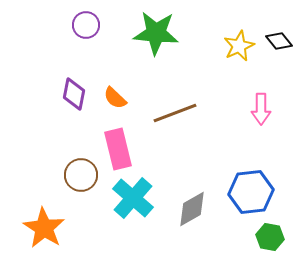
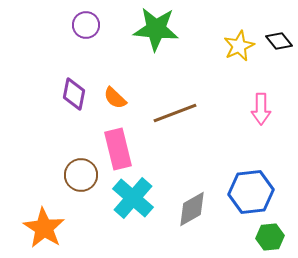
green star: moved 4 px up
green hexagon: rotated 16 degrees counterclockwise
